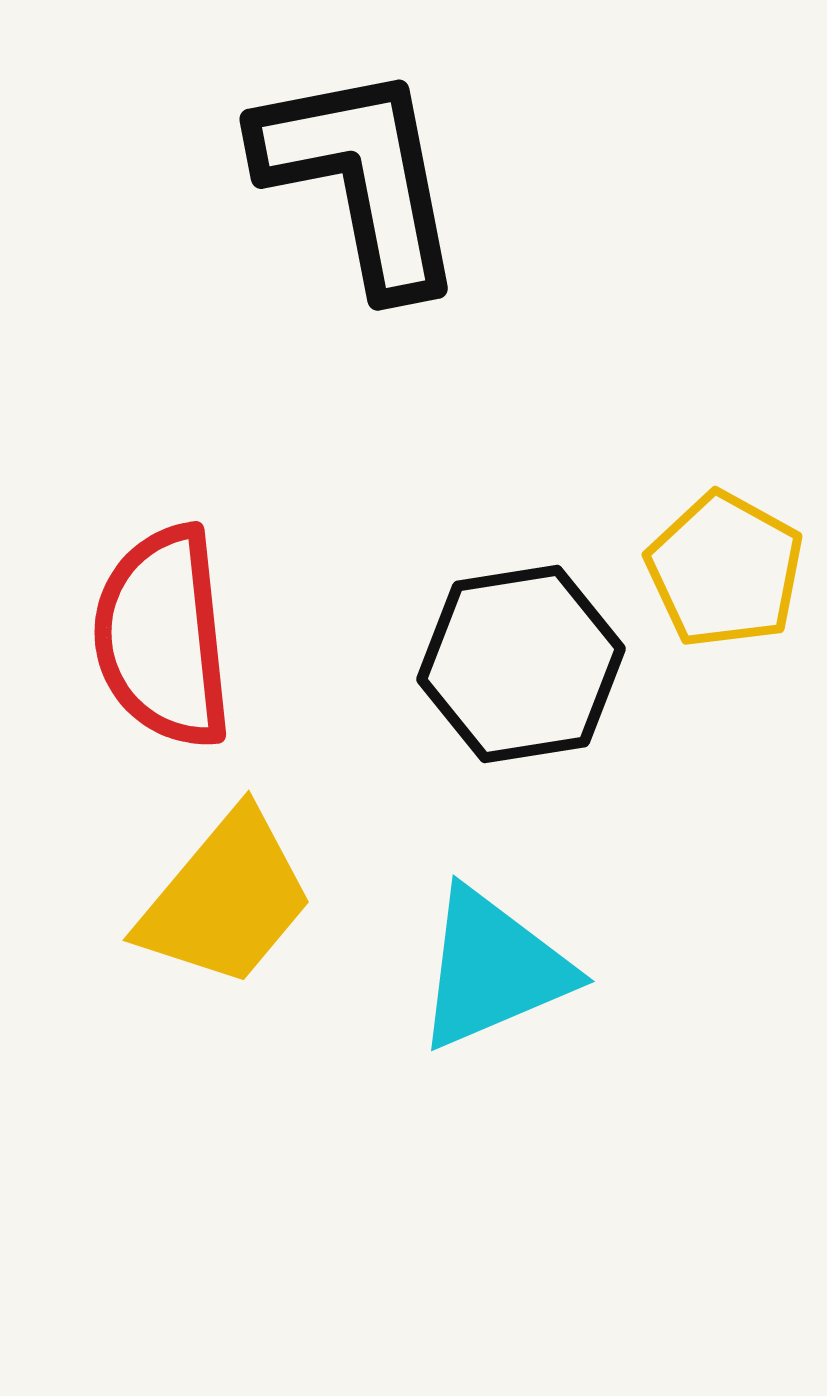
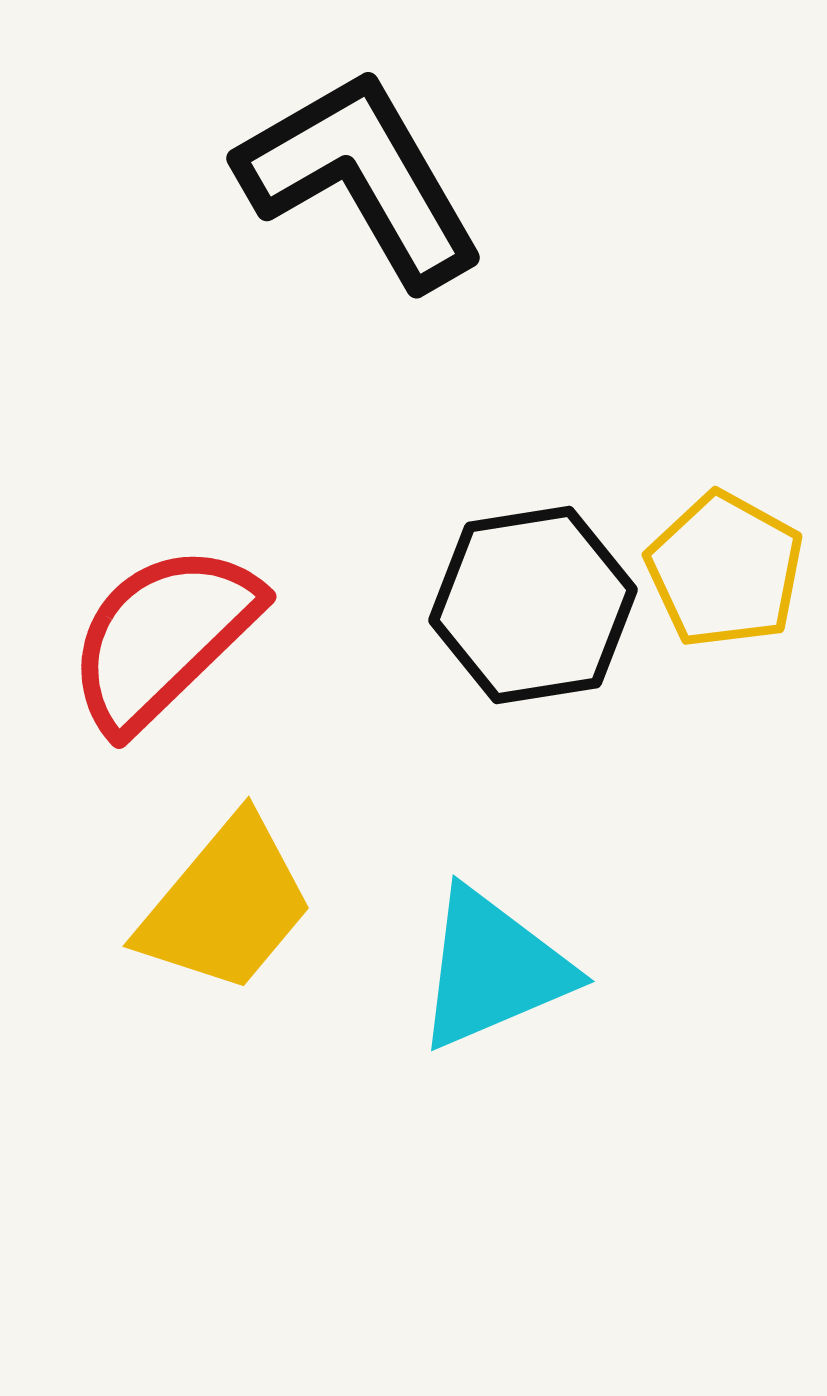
black L-shape: rotated 19 degrees counterclockwise
red semicircle: rotated 52 degrees clockwise
black hexagon: moved 12 px right, 59 px up
yellow trapezoid: moved 6 px down
